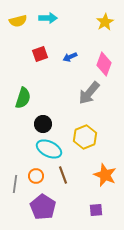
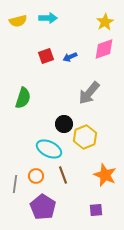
red square: moved 6 px right, 2 px down
pink diamond: moved 15 px up; rotated 50 degrees clockwise
black circle: moved 21 px right
